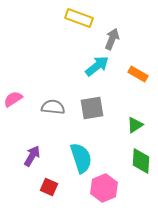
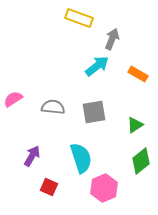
gray square: moved 2 px right, 4 px down
green diamond: rotated 48 degrees clockwise
